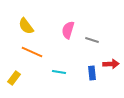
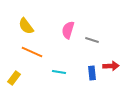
red arrow: moved 2 px down
